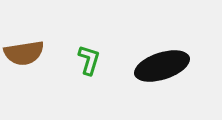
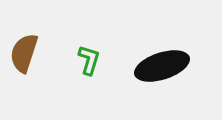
brown semicircle: rotated 117 degrees clockwise
